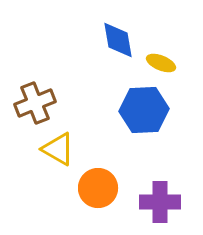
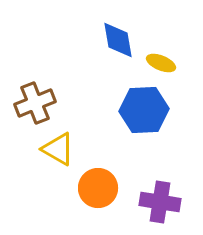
purple cross: rotated 9 degrees clockwise
